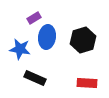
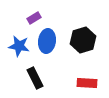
blue ellipse: moved 4 px down
blue star: moved 1 px left, 3 px up
black rectangle: rotated 40 degrees clockwise
